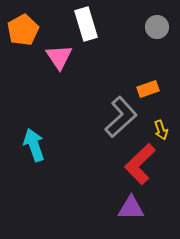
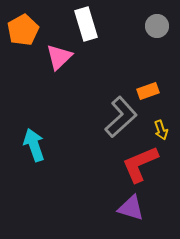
gray circle: moved 1 px up
pink triangle: rotated 20 degrees clockwise
orange rectangle: moved 2 px down
red L-shape: rotated 21 degrees clockwise
purple triangle: rotated 16 degrees clockwise
